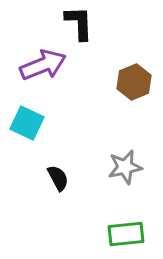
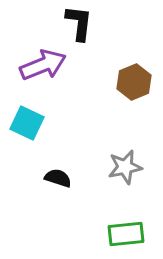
black L-shape: rotated 9 degrees clockwise
black semicircle: rotated 44 degrees counterclockwise
